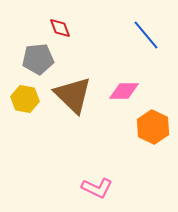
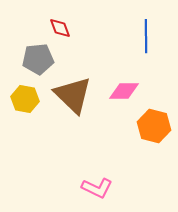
blue line: moved 1 px down; rotated 40 degrees clockwise
orange hexagon: moved 1 px right, 1 px up; rotated 12 degrees counterclockwise
